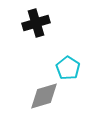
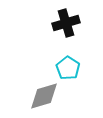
black cross: moved 30 px right
